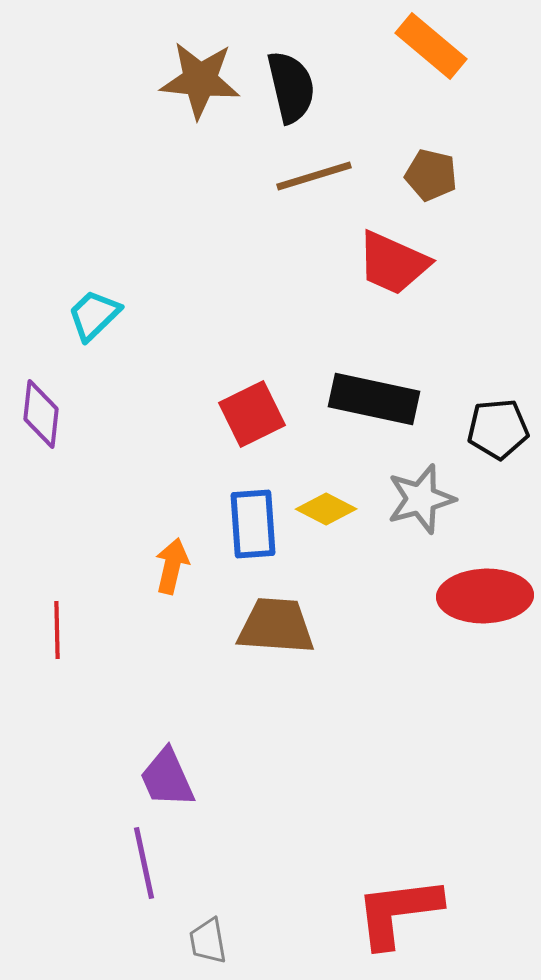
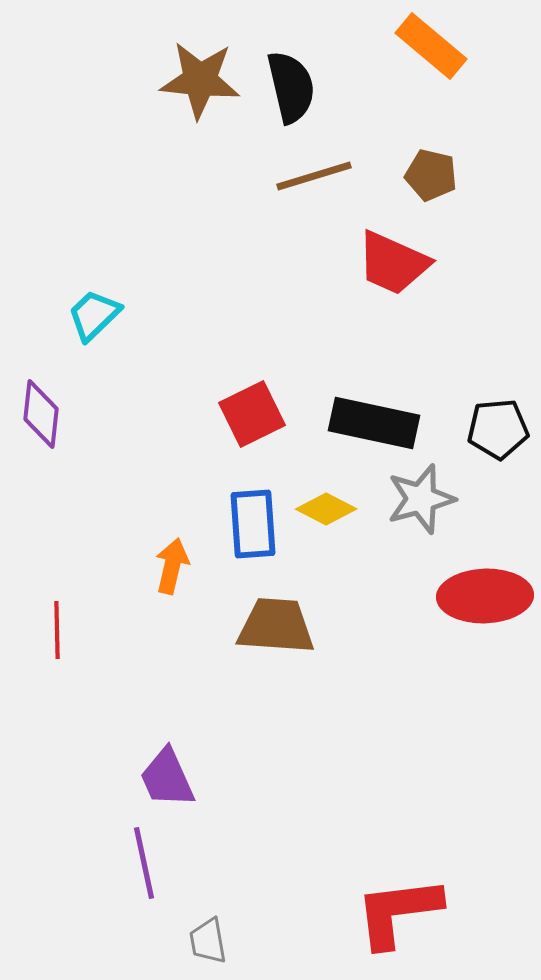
black rectangle: moved 24 px down
